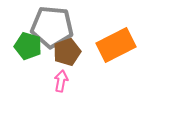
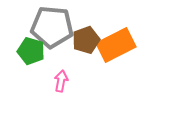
green pentagon: moved 3 px right, 5 px down
brown pentagon: moved 19 px right, 12 px up
